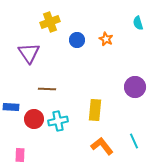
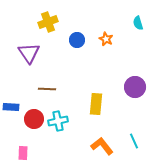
yellow cross: moved 2 px left
yellow rectangle: moved 1 px right, 6 px up
pink rectangle: moved 3 px right, 2 px up
